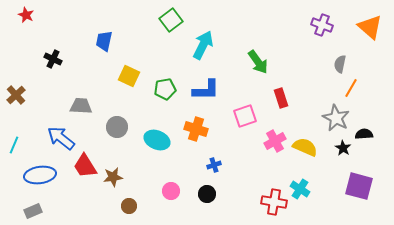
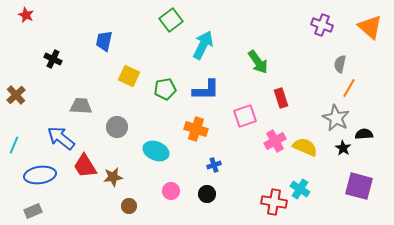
orange line: moved 2 px left
cyan ellipse: moved 1 px left, 11 px down
